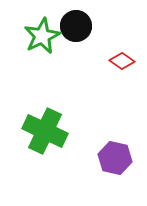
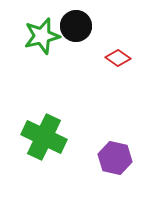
green star: rotated 12 degrees clockwise
red diamond: moved 4 px left, 3 px up
green cross: moved 1 px left, 6 px down
